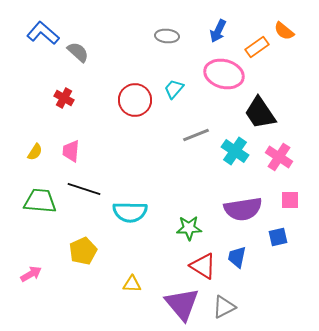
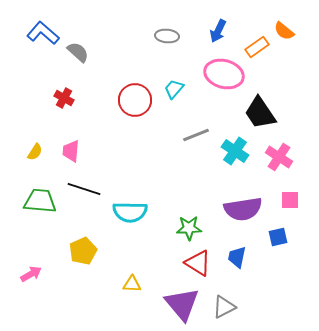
red triangle: moved 5 px left, 3 px up
